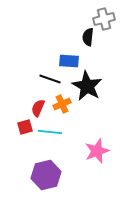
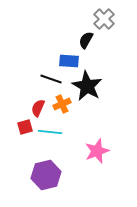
gray cross: rotated 30 degrees counterclockwise
black semicircle: moved 2 px left, 3 px down; rotated 24 degrees clockwise
black line: moved 1 px right
